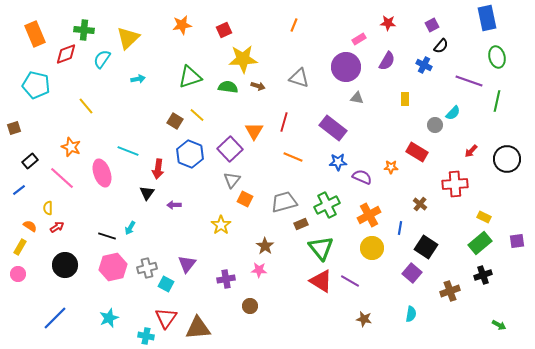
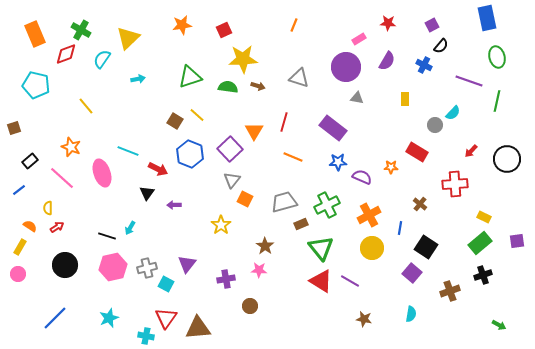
green cross at (84, 30): moved 3 px left; rotated 24 degrees clockwise
red arrow at (158, 169): rotated 72 degrees counterclockwise
